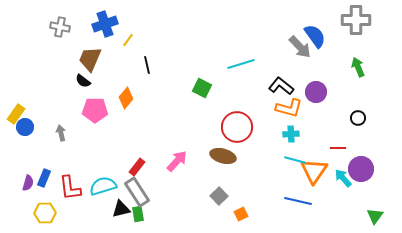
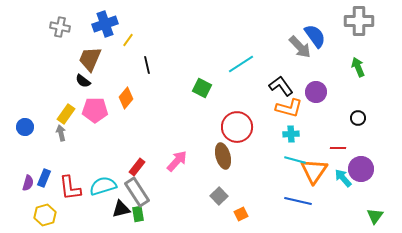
gray cross at (356, 20): moved 3 px right, 1 px down
cyan line at (241, 64): rotated 16 degrees counterclockwise
black L-shape at (281, 86): rotated 15 degrees clockwise
yellow rectangle at (16, 114): moved 50 px right
brown ellipse at (223, 156): rotated 60 degrees clockwise
yellow hexagon at (45, 213): moved 2 px down; rotated 15 degrees counterclockwise
